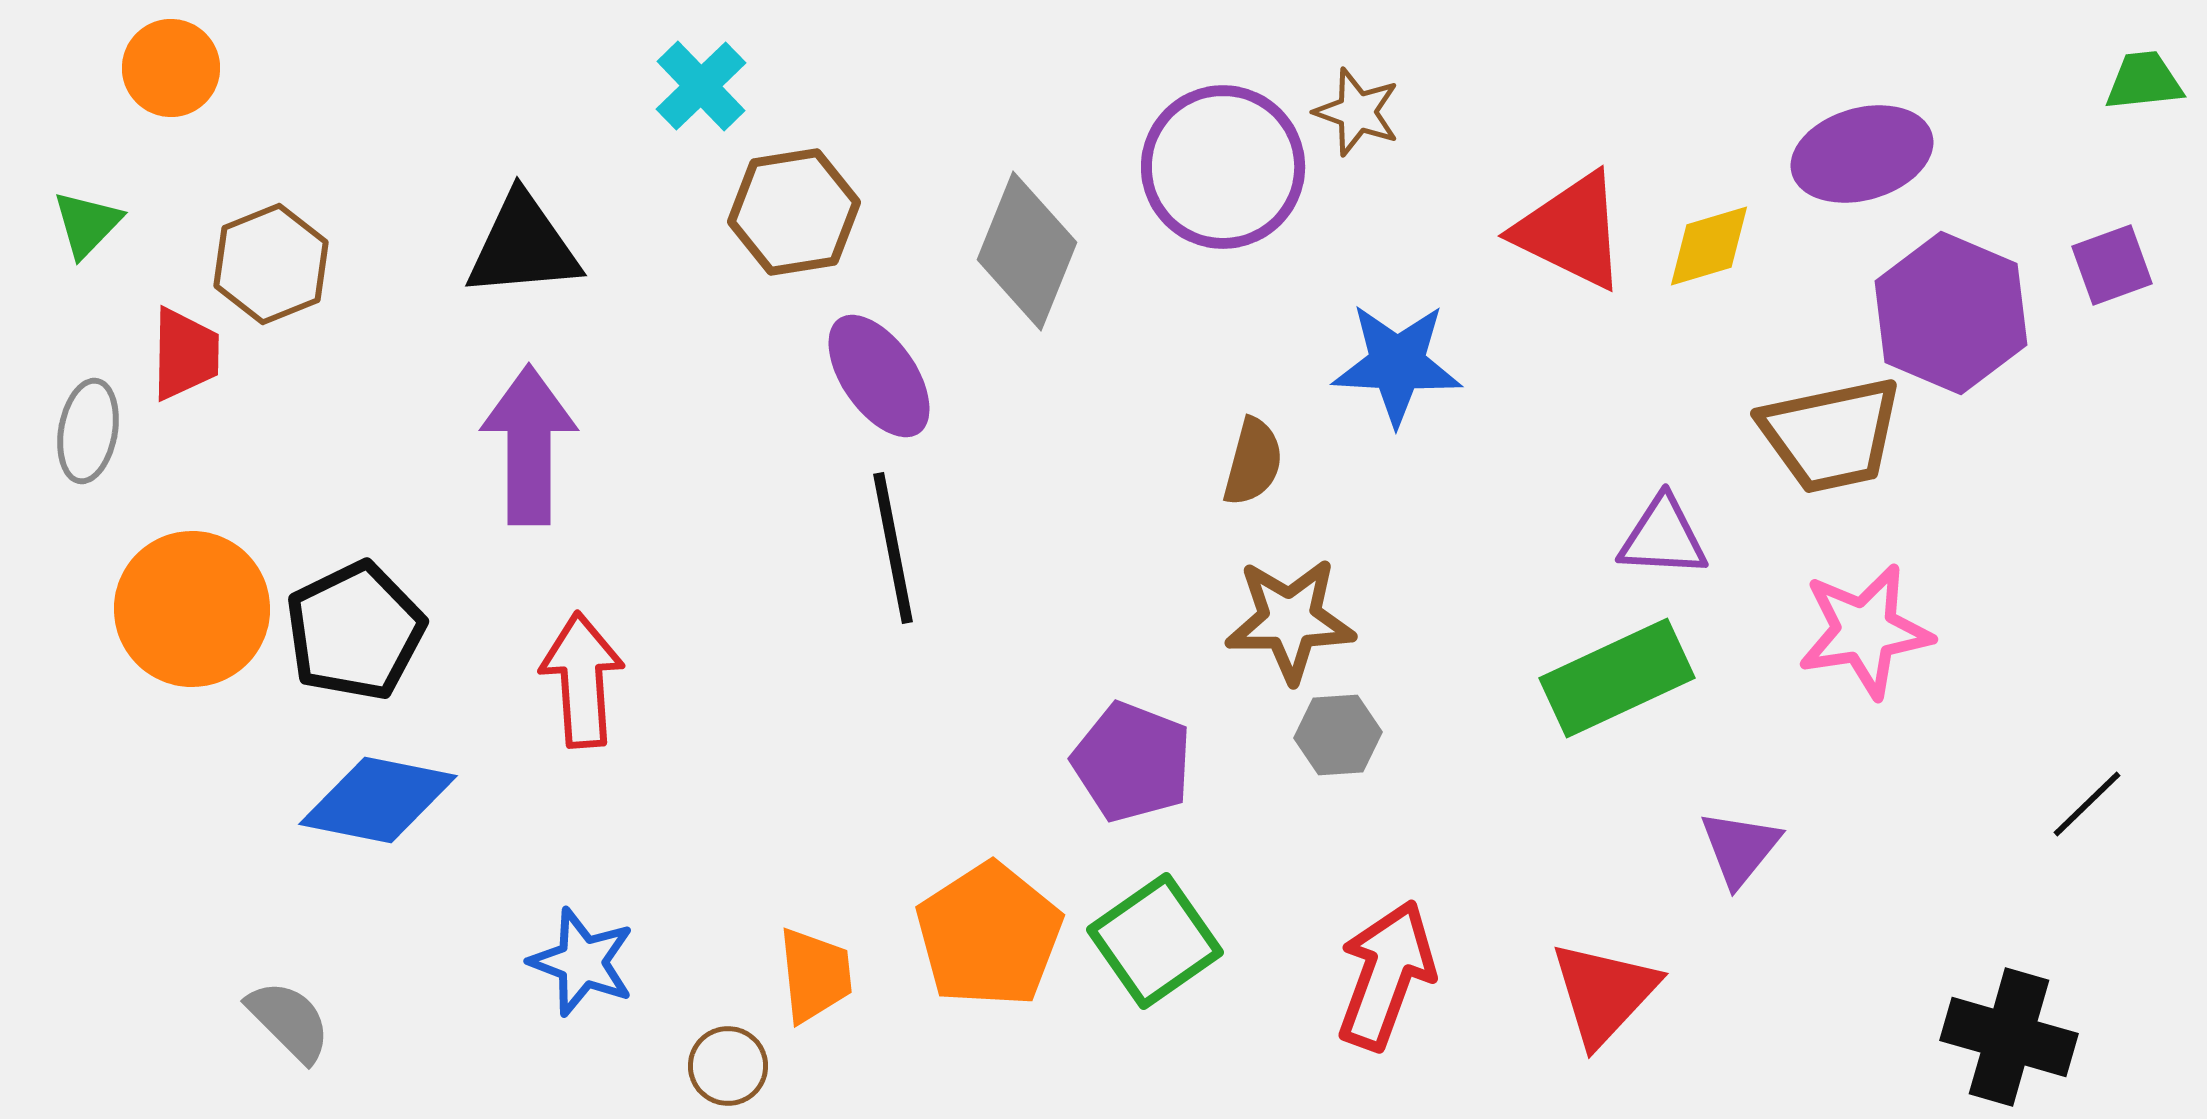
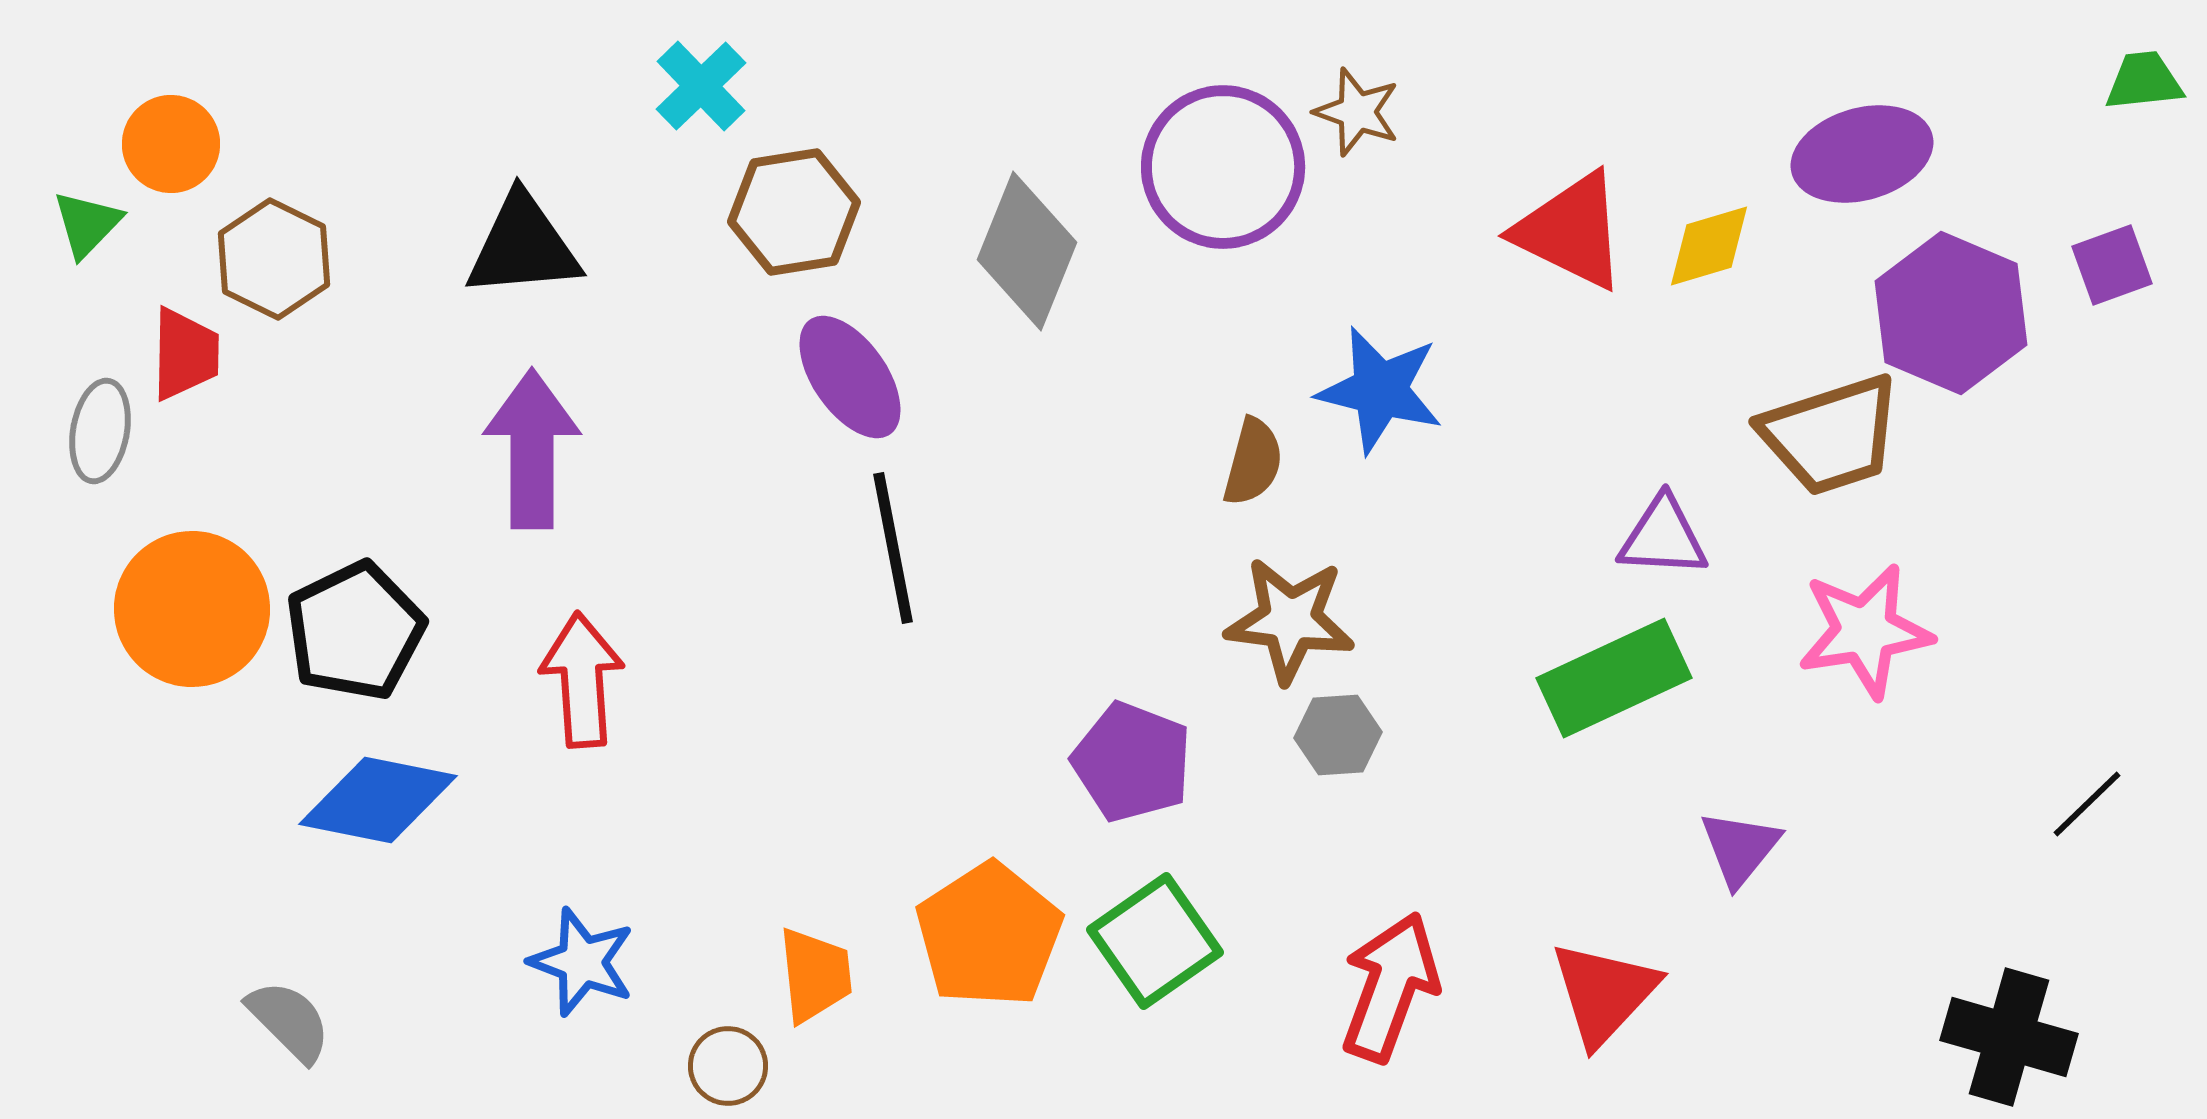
orange circle at (171, 68): moved 76 px down
brown hexagon at (271, 264): moved 3 px right, 5 px up; rotated 12 degrees counterclockwise
blue star at (1397, 364): moved 17 px left, 26 px down; rotated 11 degrees clockwise
purple ellipse at (879, 376): moved 29 px left, 1 px down
gray ellipse at (88, 431): moved 12 px right
brown trapezoid at (1831, 435): rotated 6 degrees counterclockwise
purple arrow at (529, 445): moved 3 px right, 4 px down
brown star at (1290, 620): rotated 8 degrees clockwise
green rectangle at (1617, 678): moved 3 px left
red arrow at (1386, 975): moved 4 px right, 12 px down
